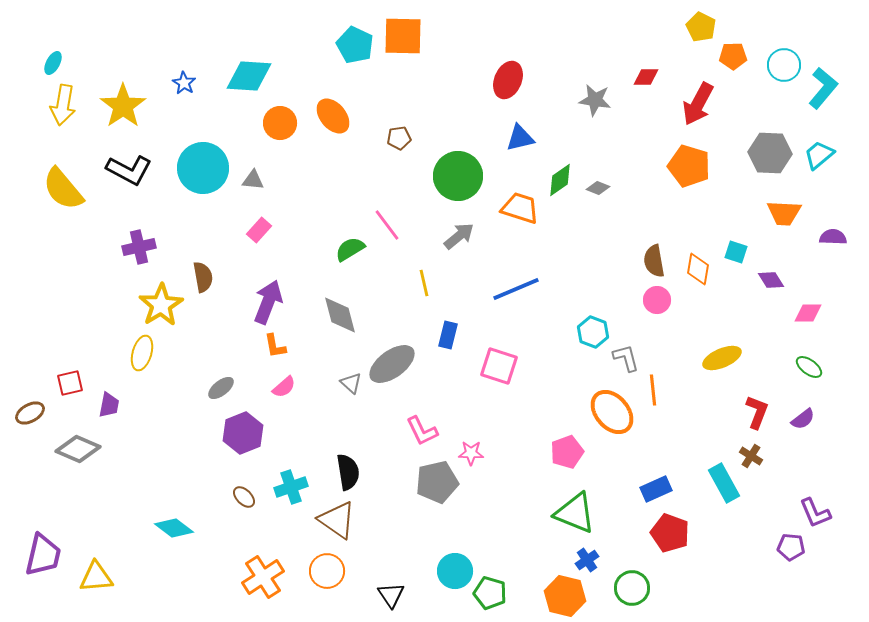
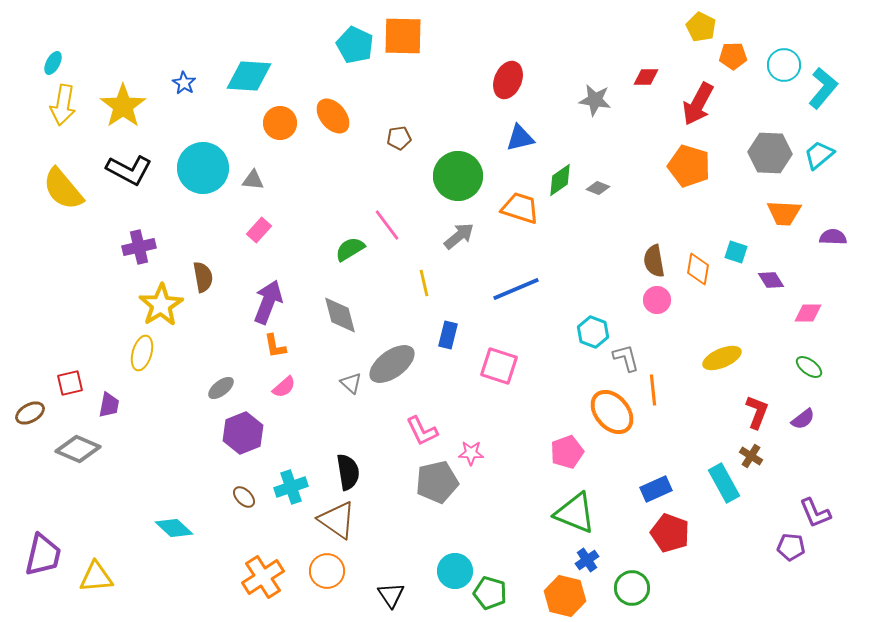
cyan diamond at (174, 528): rotated 6 degrees clockwise
